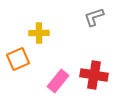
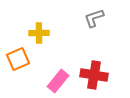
gray L-shape: moved 1 px down
